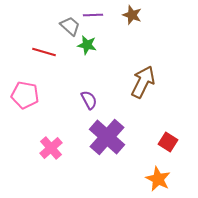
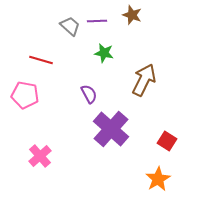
purple line: moved 4 px right, 6 px down
green star: moved 17 px right, 8 px down
red line: moved 3 px left, 8 px down
brown arrow: moved 1 px right, 2 px up
purple semicircle: moved 6 px up
purple cross: moved 4 px right, 8 px up
red square: moved 1 px left, 1 px up
pink cross: moved 11 px left, 8 px down
orange star: rotated 15 degrees clockwise
